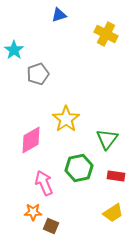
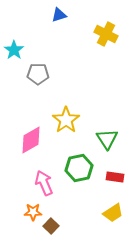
gray pentagon: rotated 20 degrees clockwise
yellow star: moved 1 px down
green triangle: rotated 10 degrees counterclockwise
red rectangle: moved 1 px left, 1 px down
brown square: rotated 21 degrees clockwise
